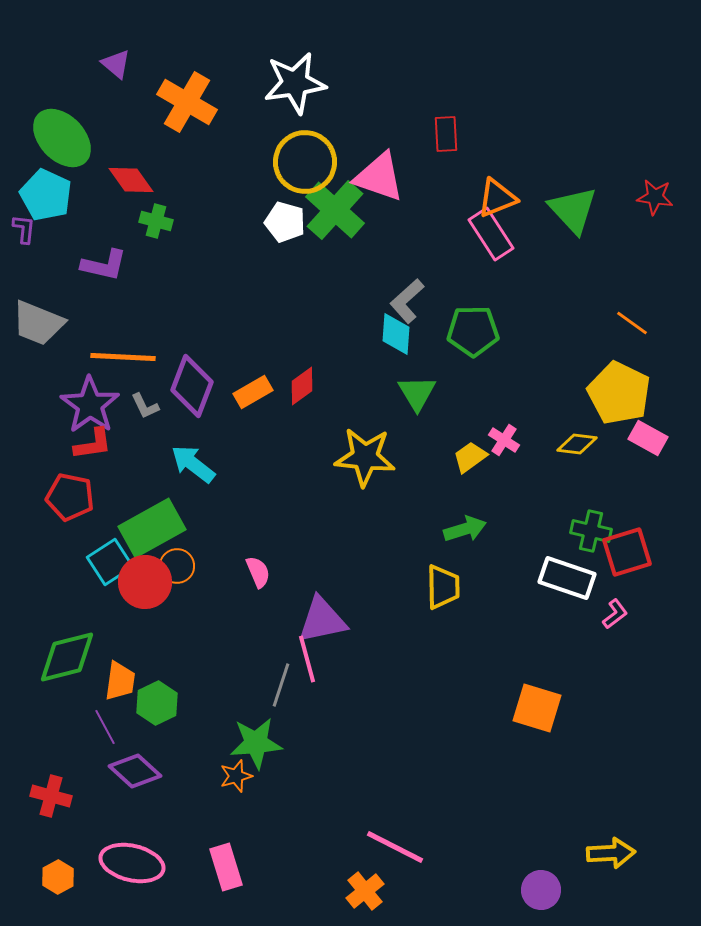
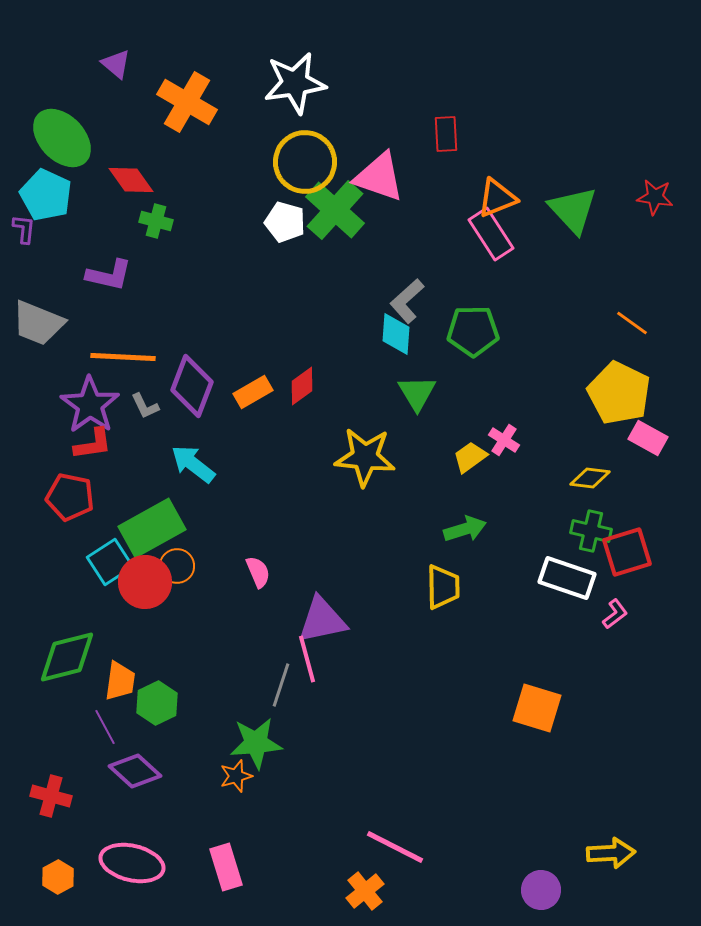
purple L-shape at (104, 265): moved 5 px right, 10 px down
yellow diamond at (577, 444): moved 13 px right, 34 px down
